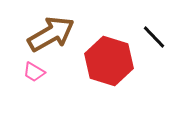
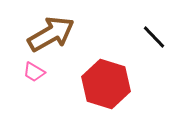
red hexagon: moved 3 px left, 23 px down
